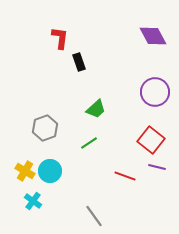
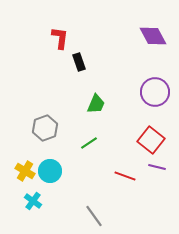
green trapezoid: moved 5 px up; rotated 25 degrees counterclockwise
